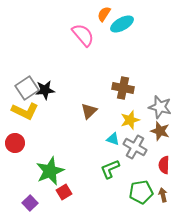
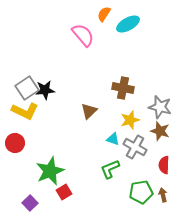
cyan ellipse: moved 6 px right
